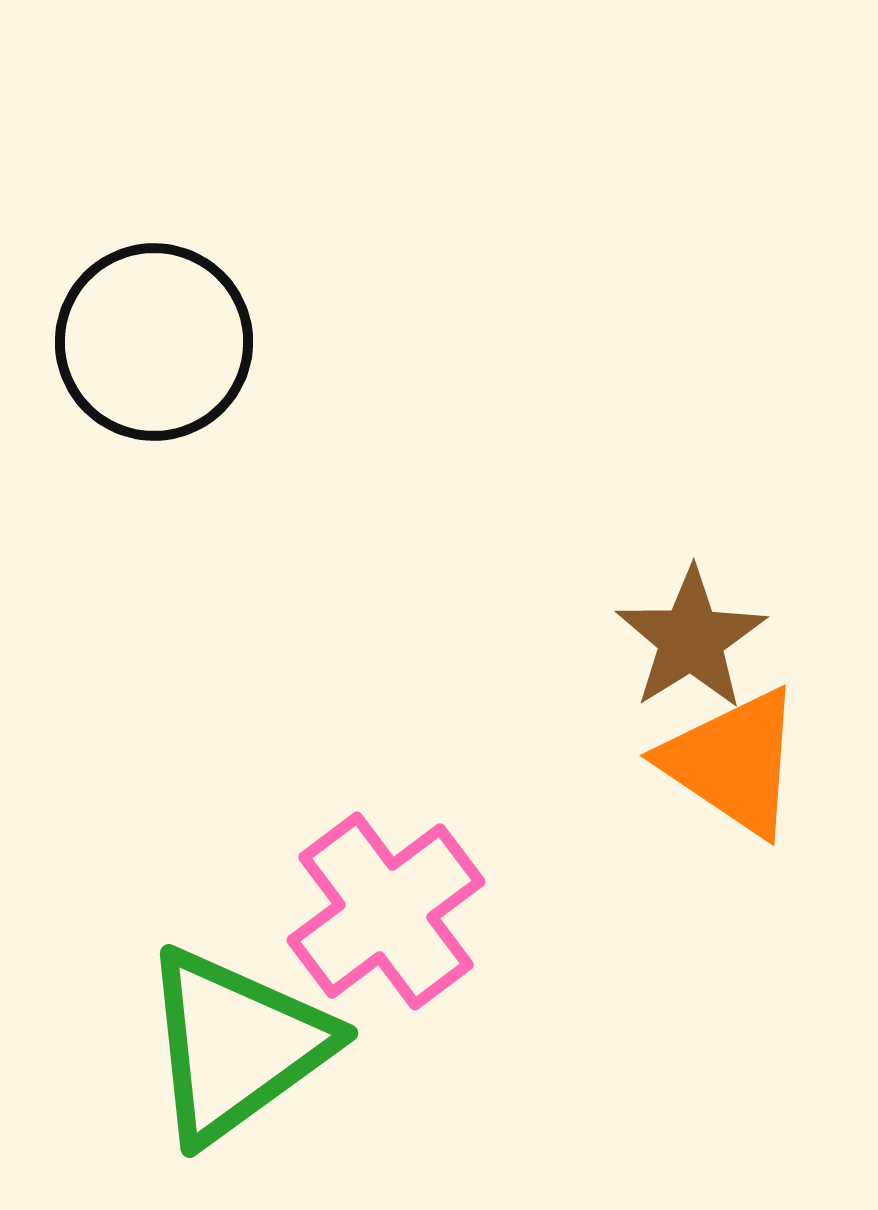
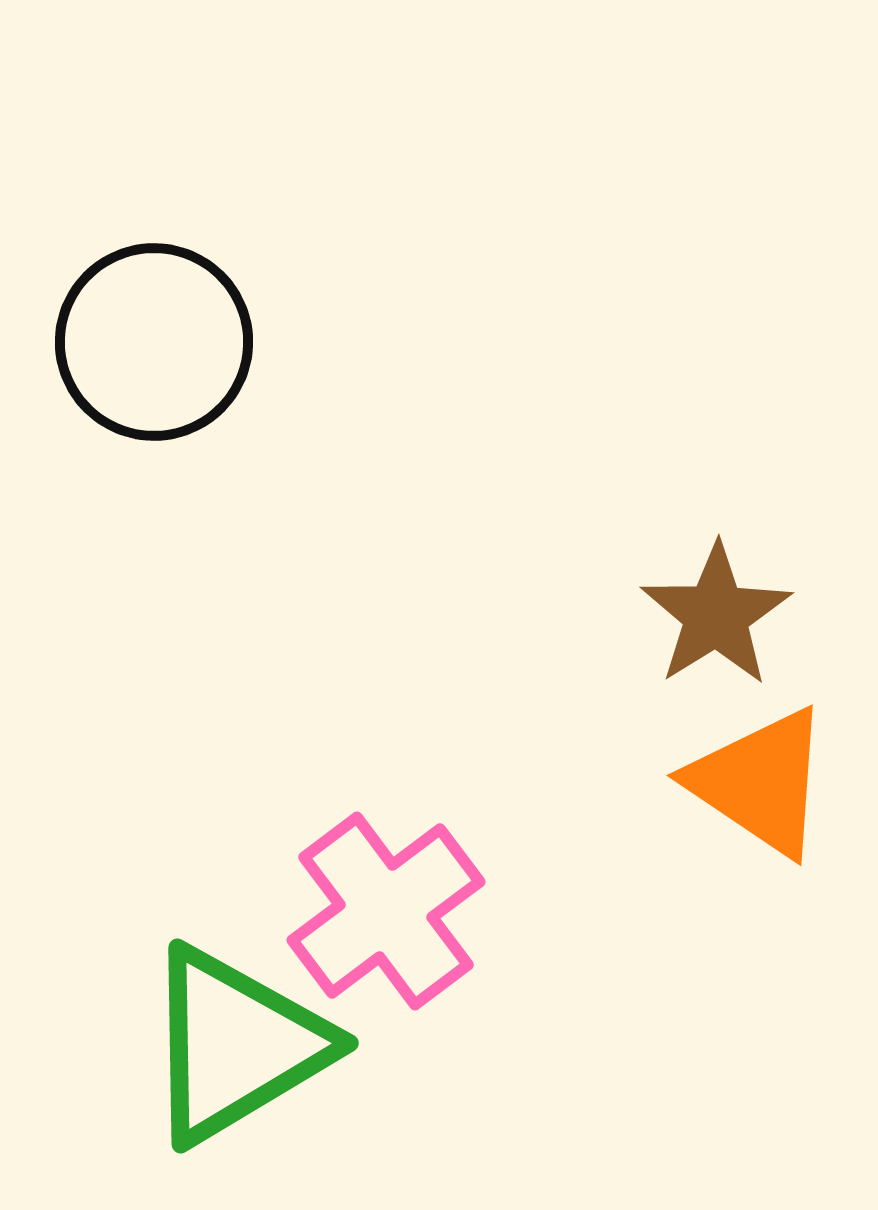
brown star: moved 25 px right, 24 px up
orange triangle: moved 27 px right, 20 px down
green triangle: rotated 5 degrees clockwise
